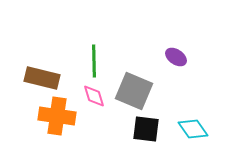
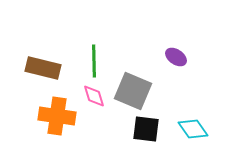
brown rectangle: moved 1 px right, 10 px up
gray square: moved 1 px left
